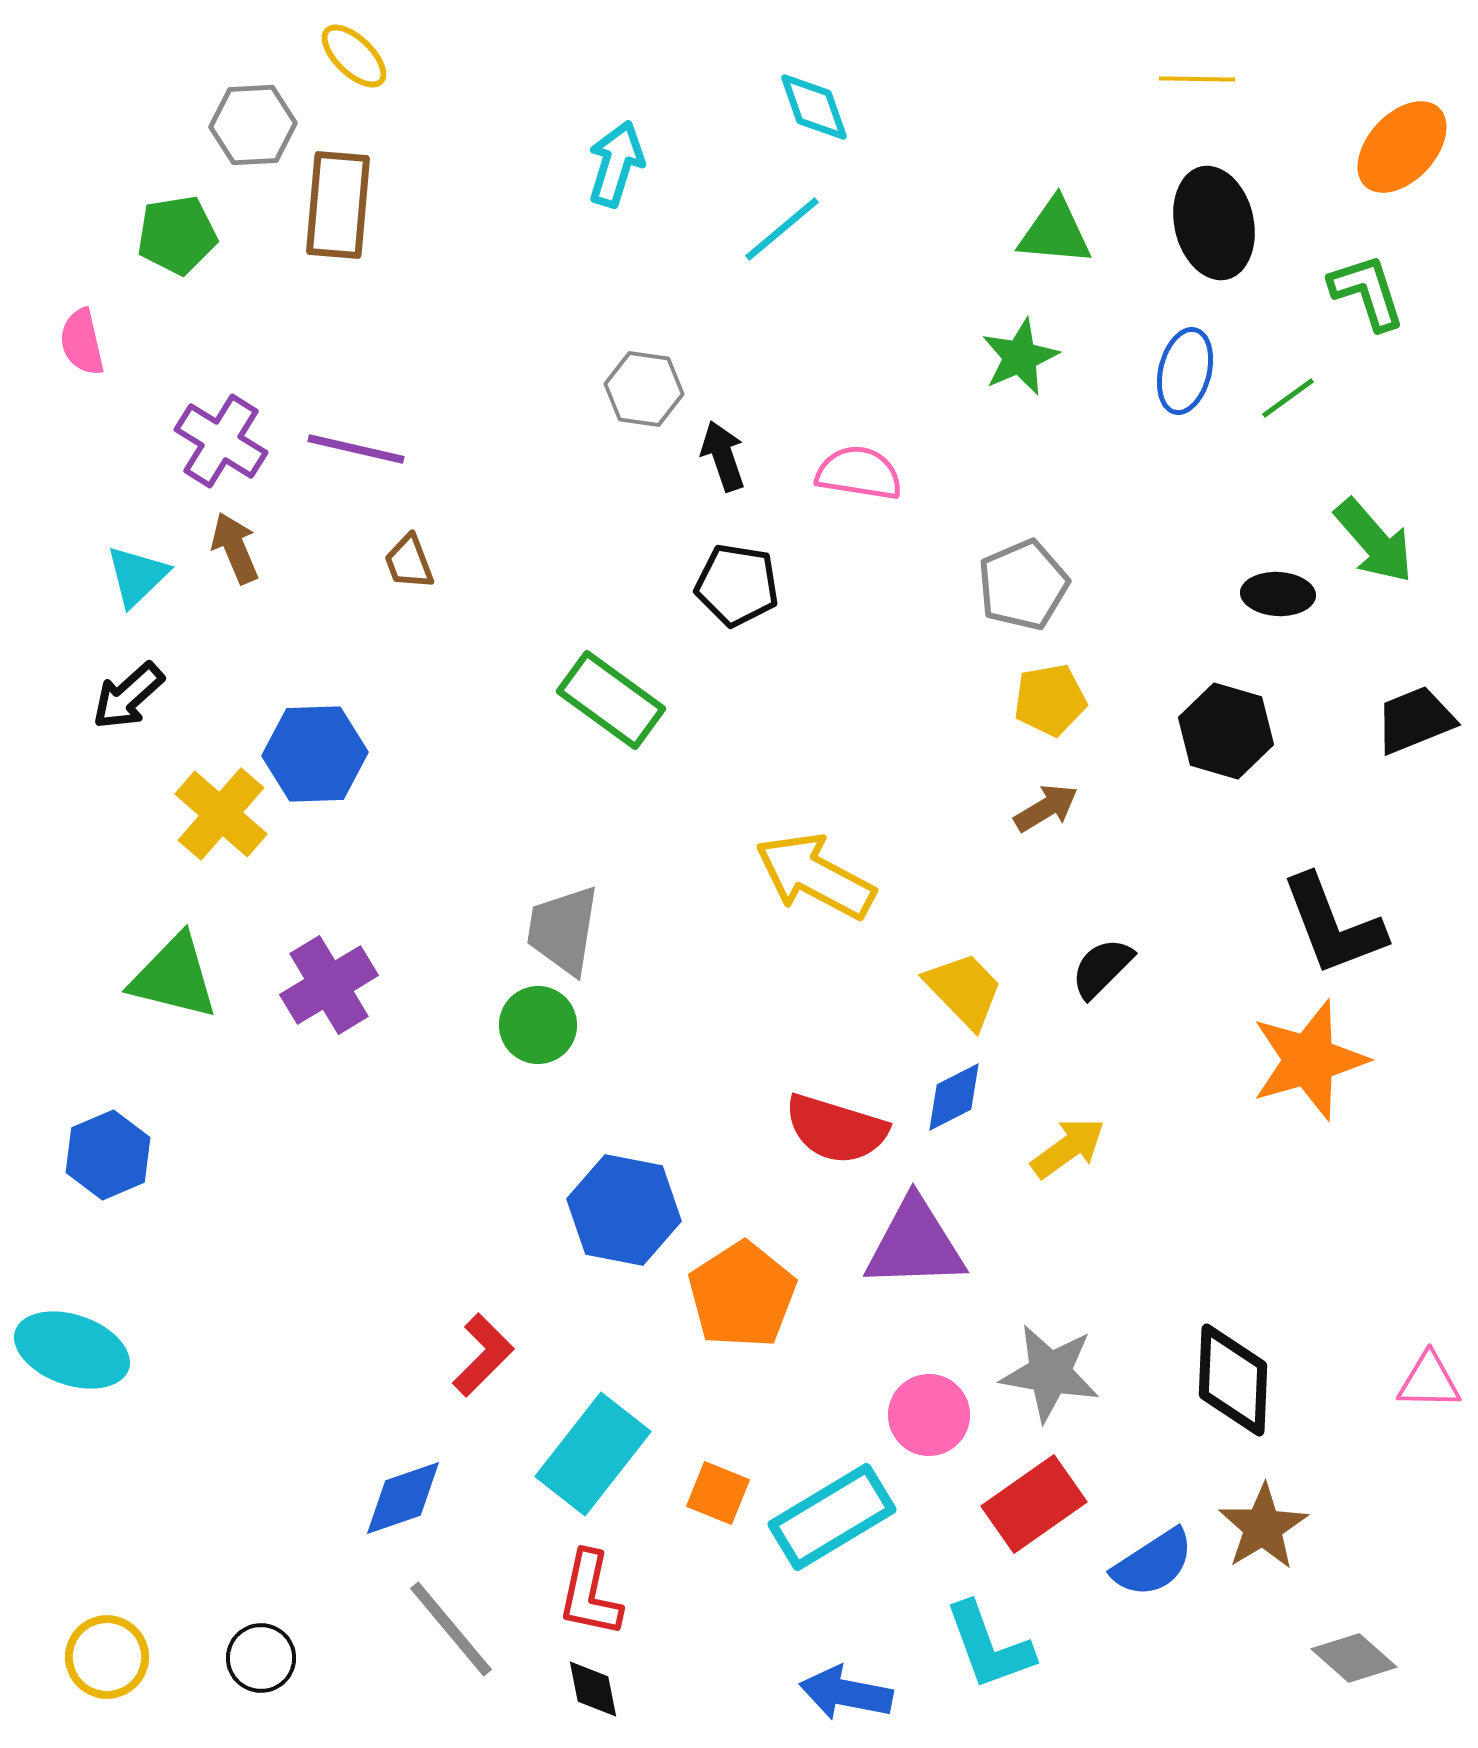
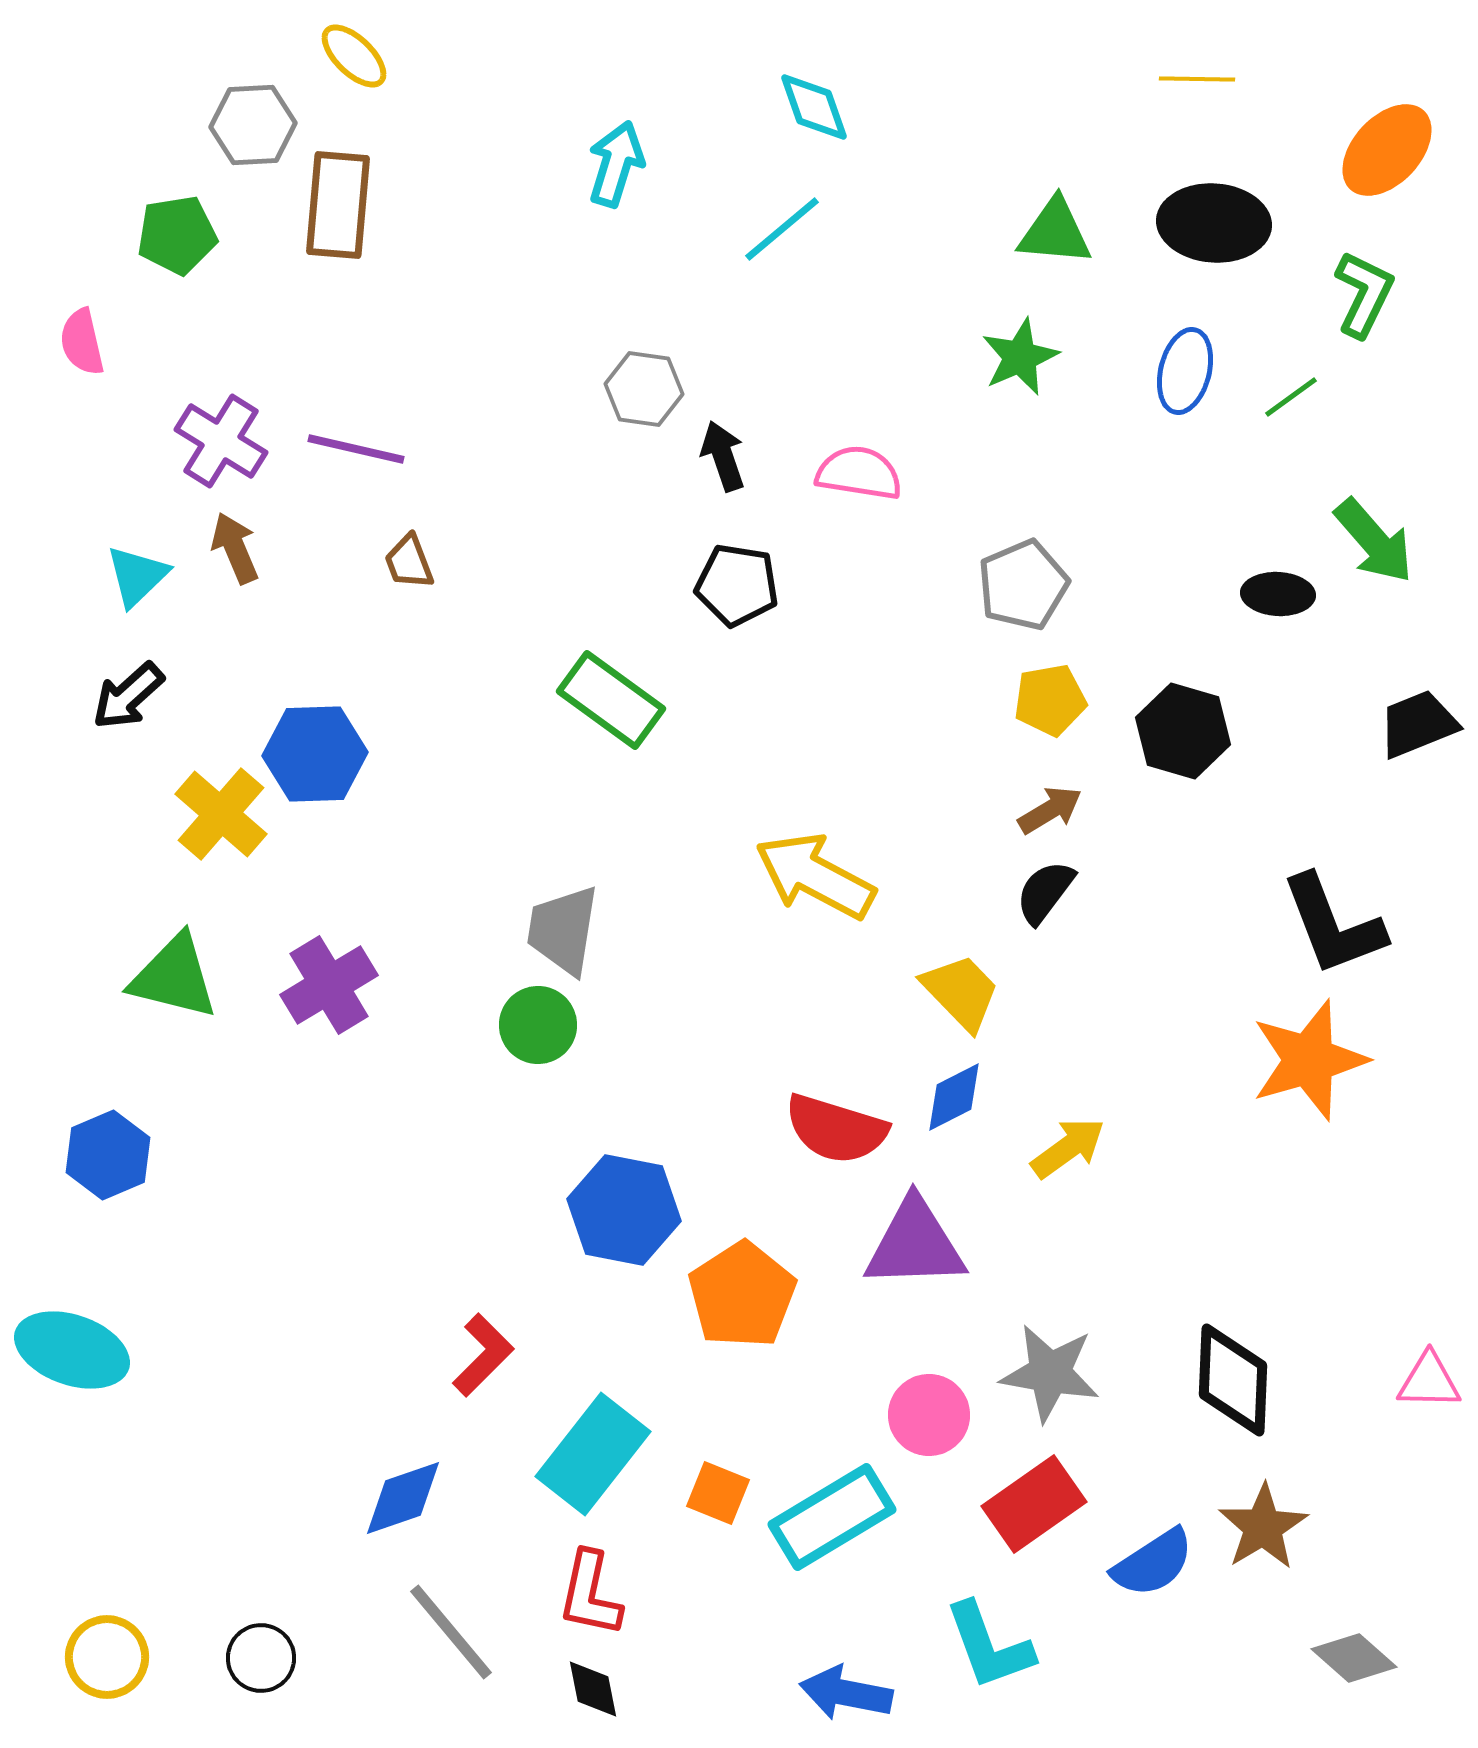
orange ellipse at (1402, 147): moved 15 px left, 3 px down
black ellipse at (1214, 223): rotated 73 degrees counterclockwise
green L-shape at (1367, 292): moved 3 px left, 2 px down; rotated 44 degrees clockwise
green line at (1288, 398): moved 3 px right, 1 px up
black trapezoid at (1415, 720): moved 3 px right, 4 px down
black hexagon at (1226, 731): moved 43 px left
brown arrow at (1046, 808): moved 4 px right, 2 px down
black semicircle at (1102, 968): moved 57 px left, 76 px up; rotated 8 degrees counterclockwise
yellow trapezoid at (964, 990): moved 3 px left, 2 px down
gray line at (451, 1629): moved 3 px down
